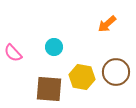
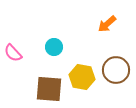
brown circle: moved 2 px up
